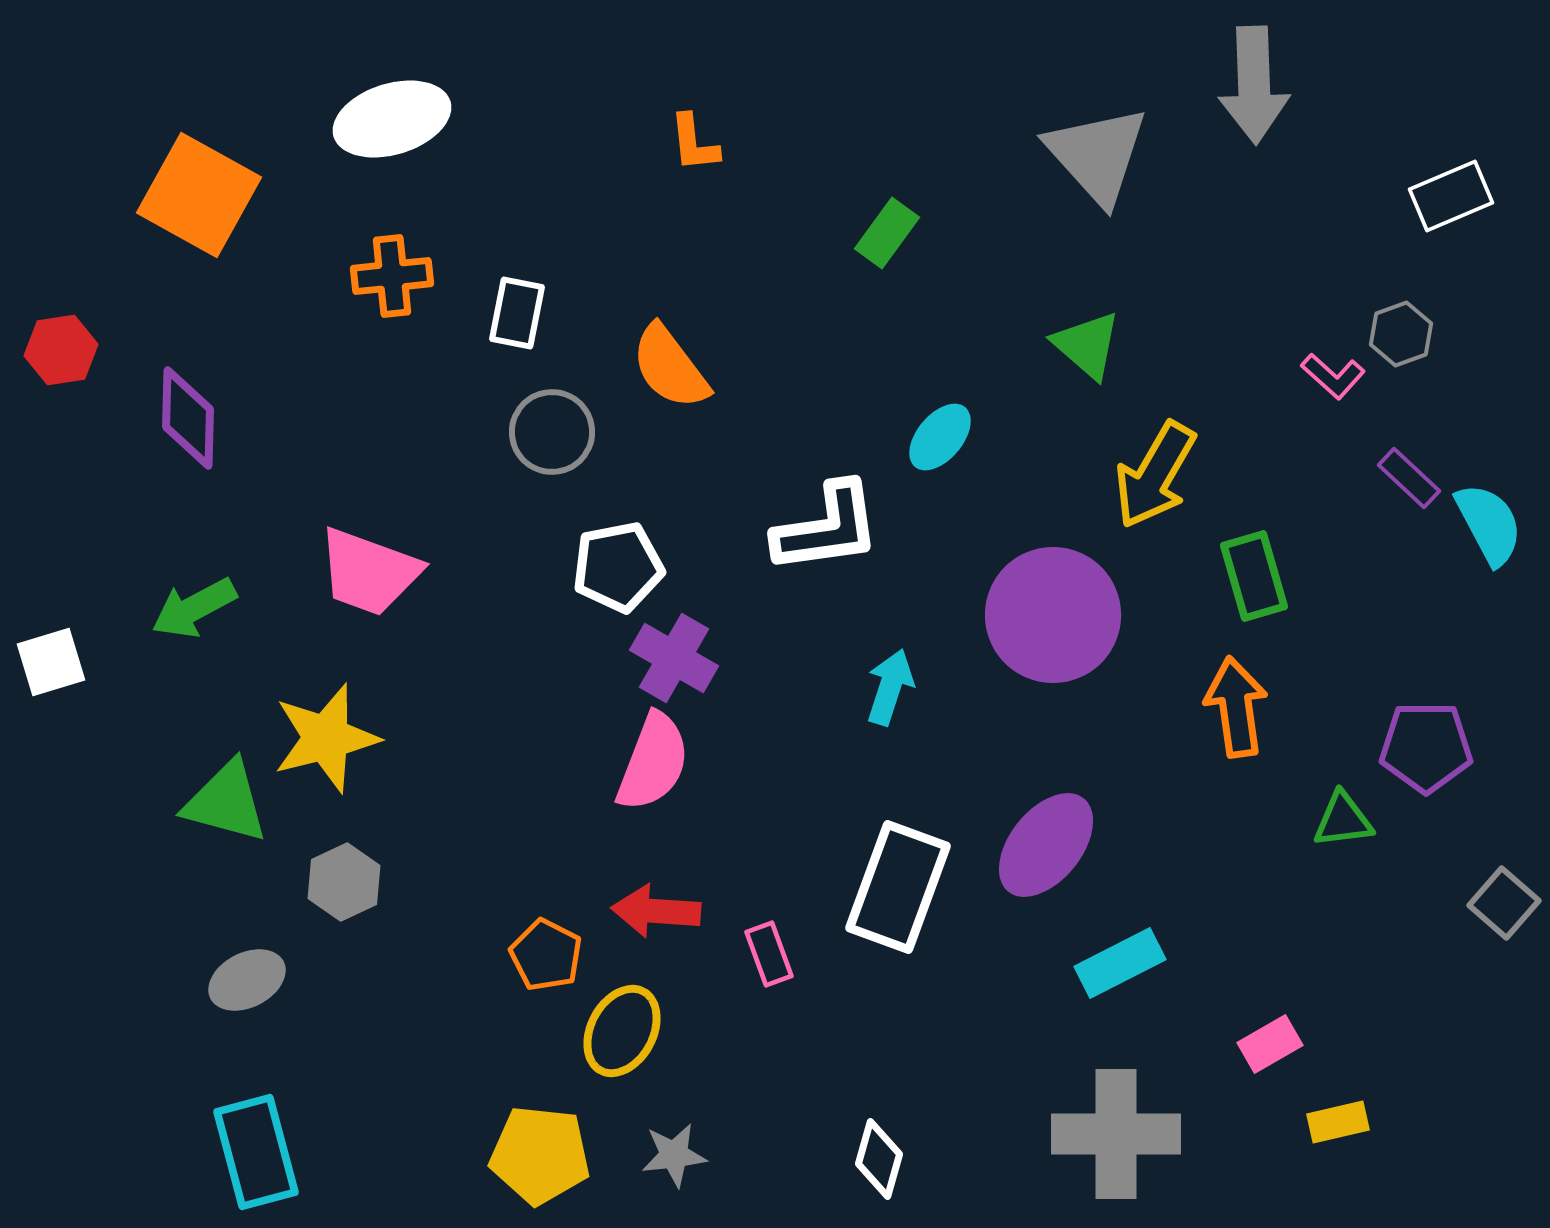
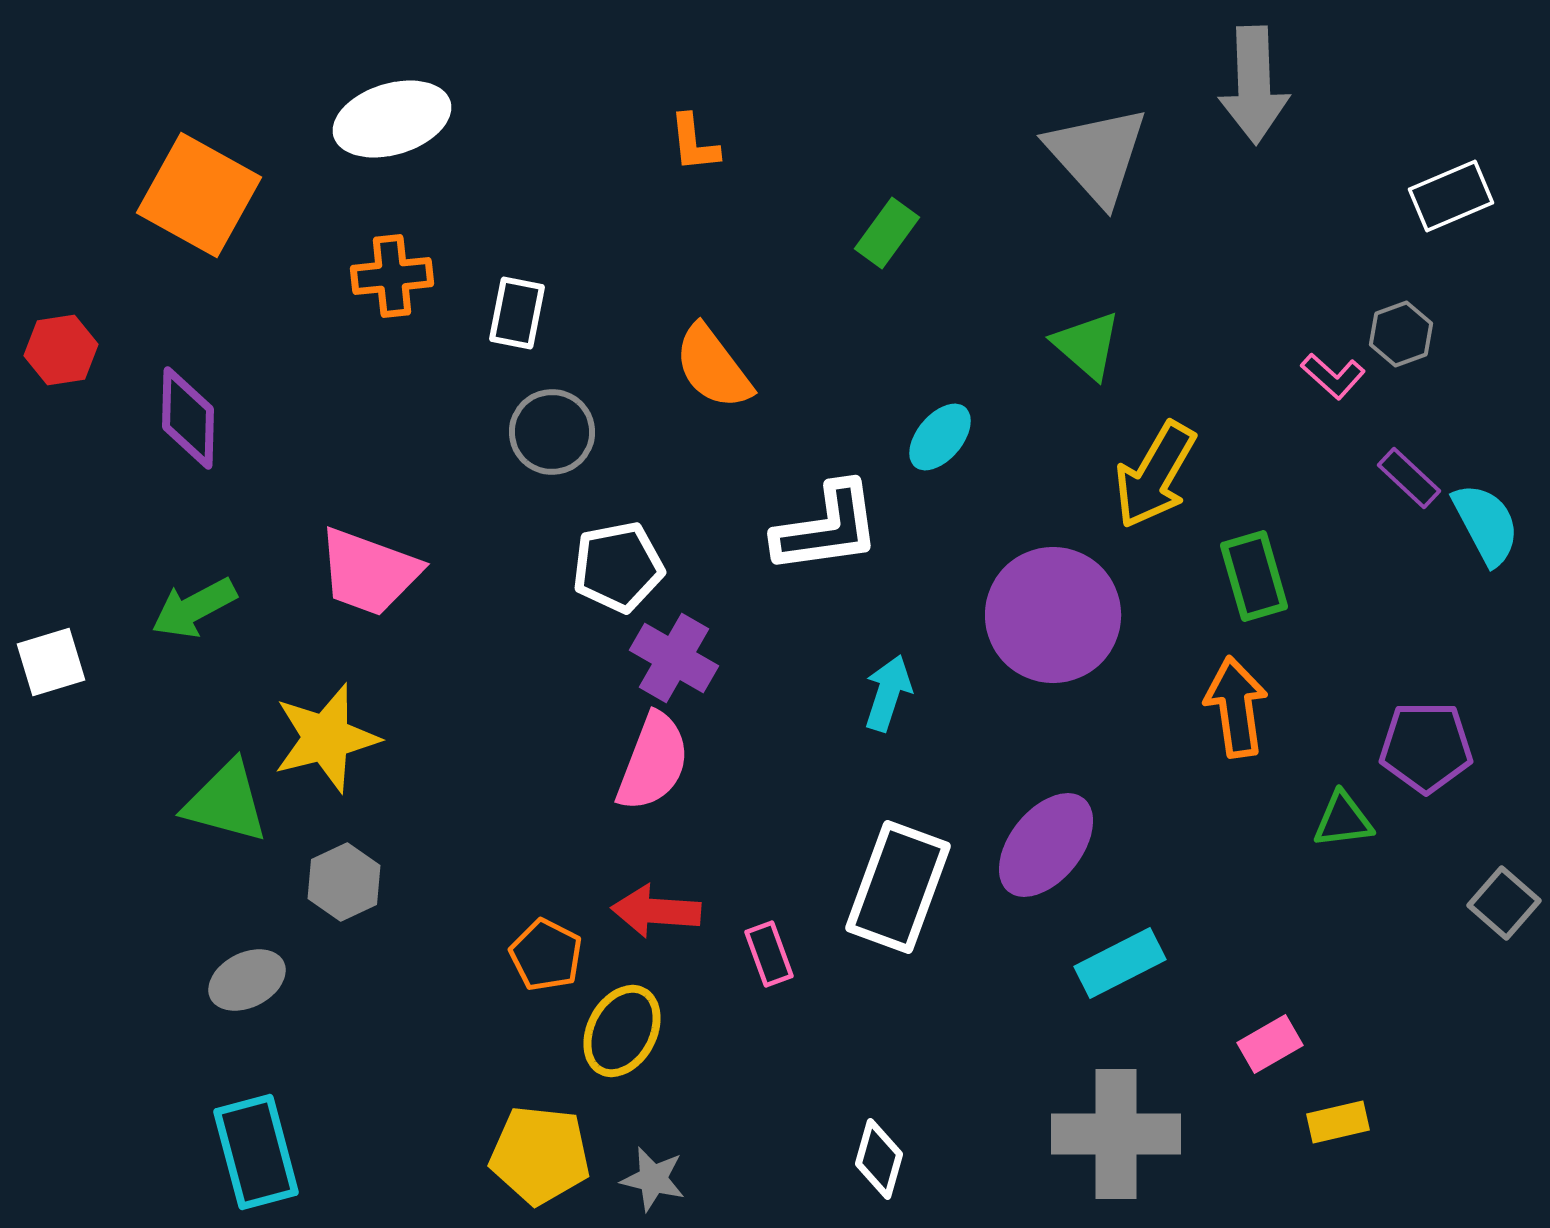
orange semicircle at (670, 367): moved 43 px right
cyan semicircle at (1489, 524): moved 3 px left
cyan arrow at (890, 687): moved 2 px left, 6 px down
gray star at (674, 1155): moved 21 px left, 24 px down; rotated 20 degrees clockwise
